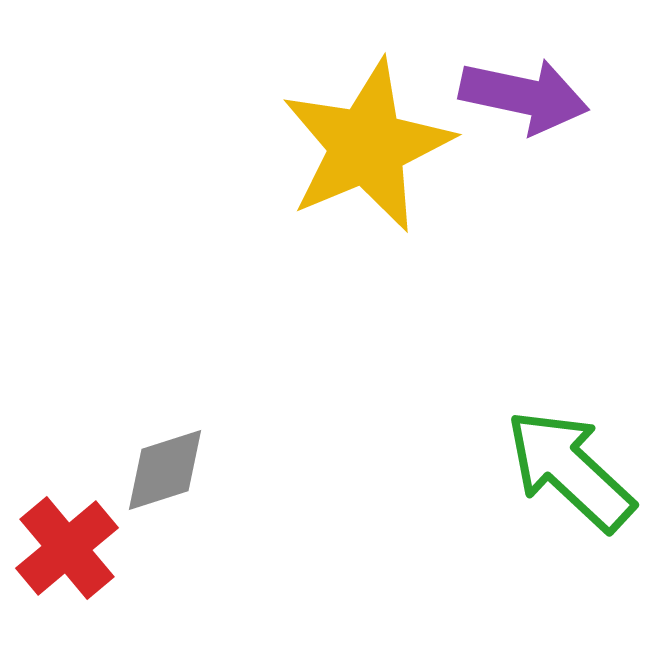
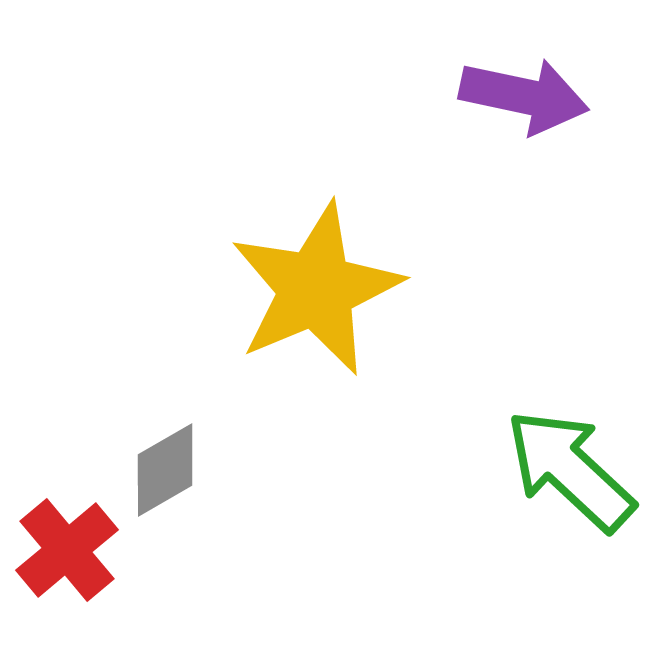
yellow star: moved 51 px left, 143 px down
gray diamond: rotated 12 degrees counterclockwise
red cross: moved 2 px down
